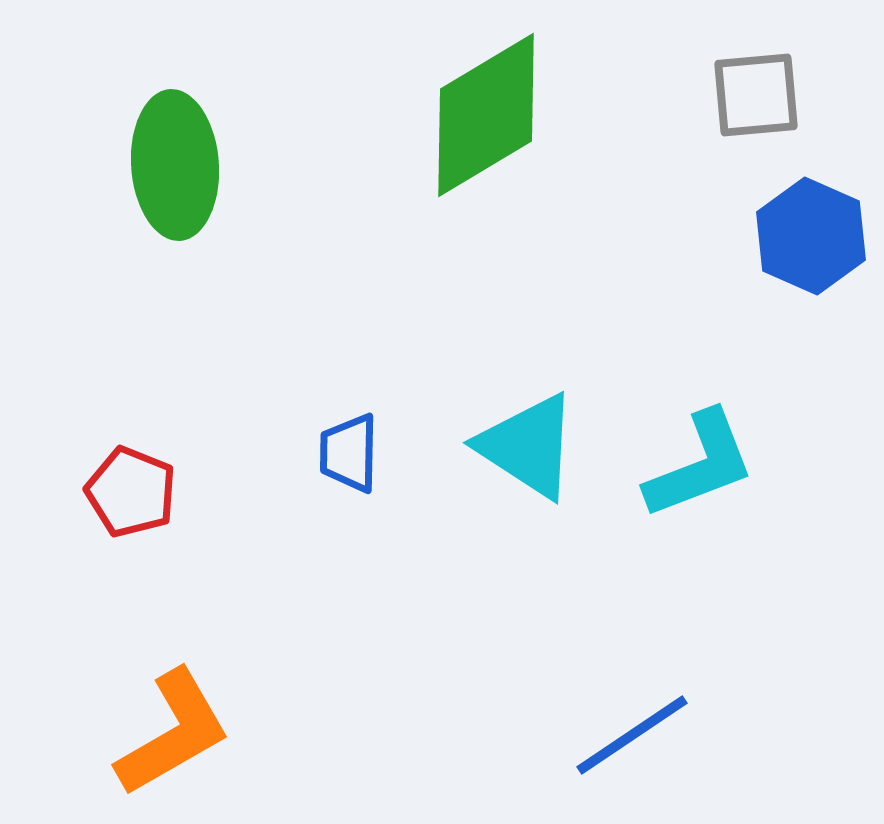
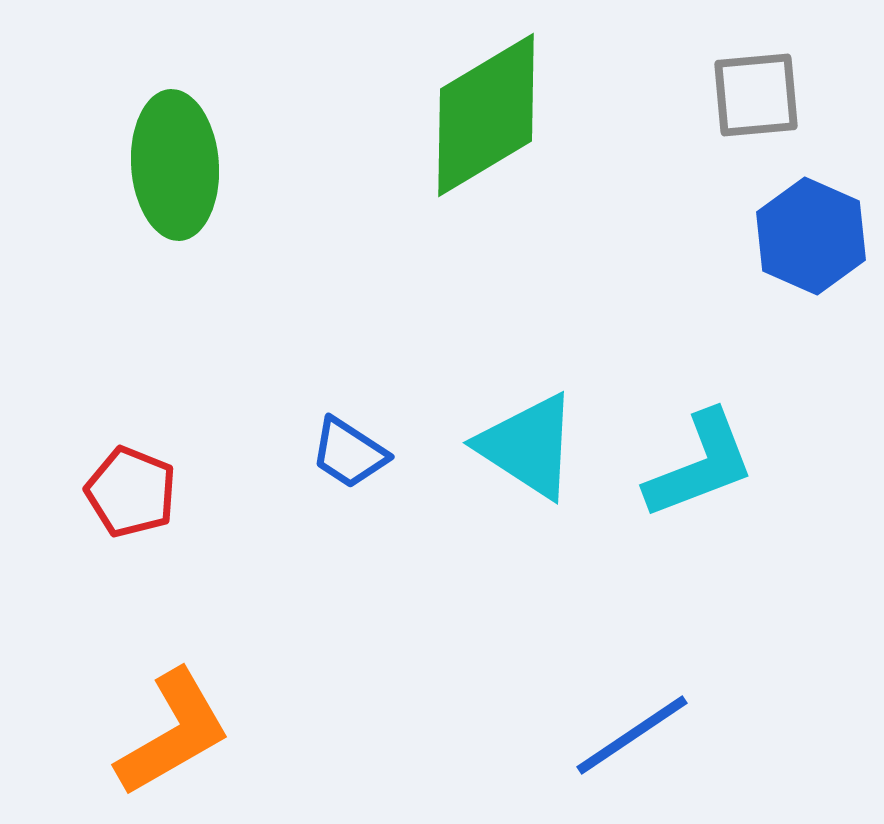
blue trapezoid: rotated 58 degrees counterclockwise
